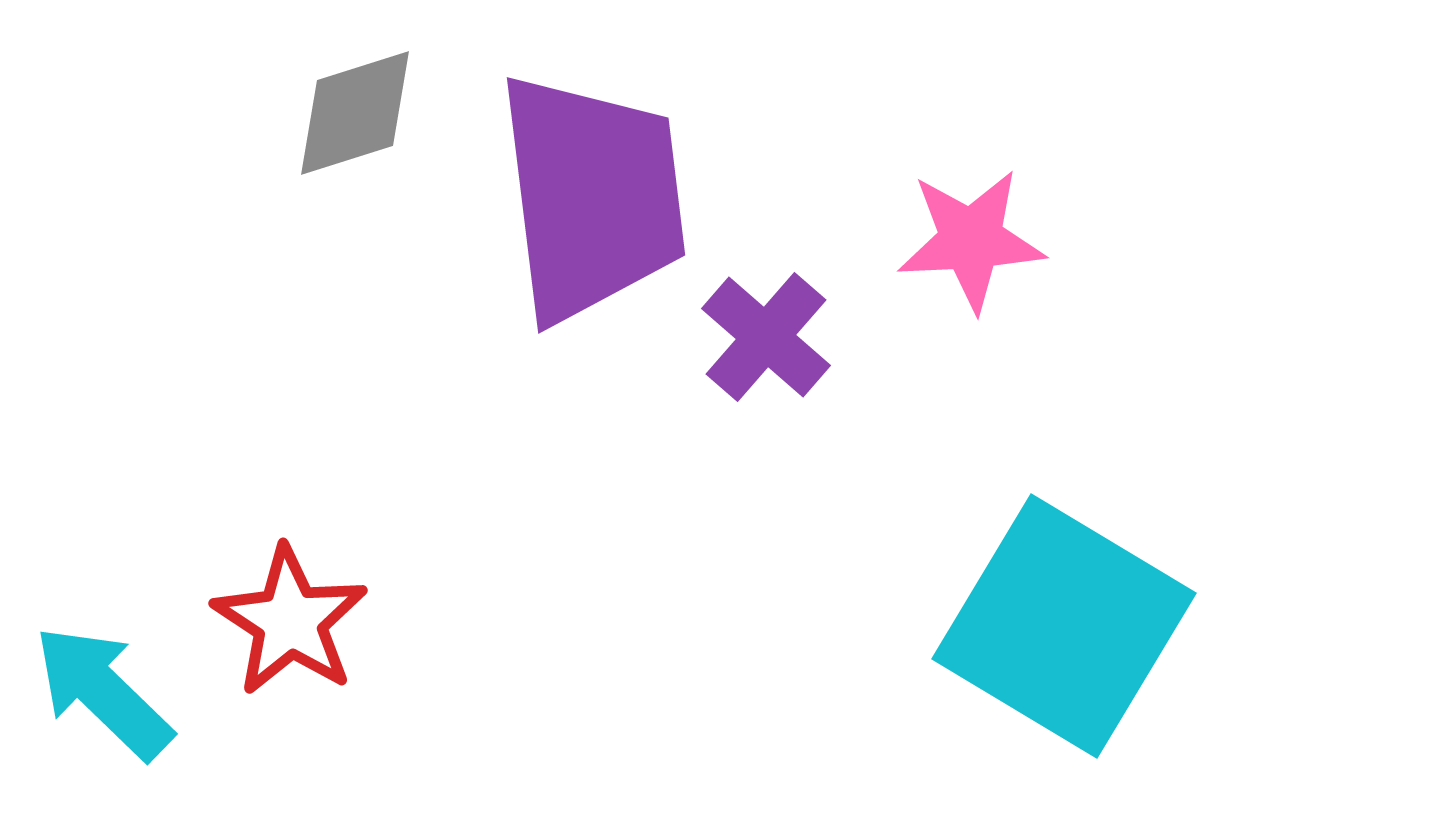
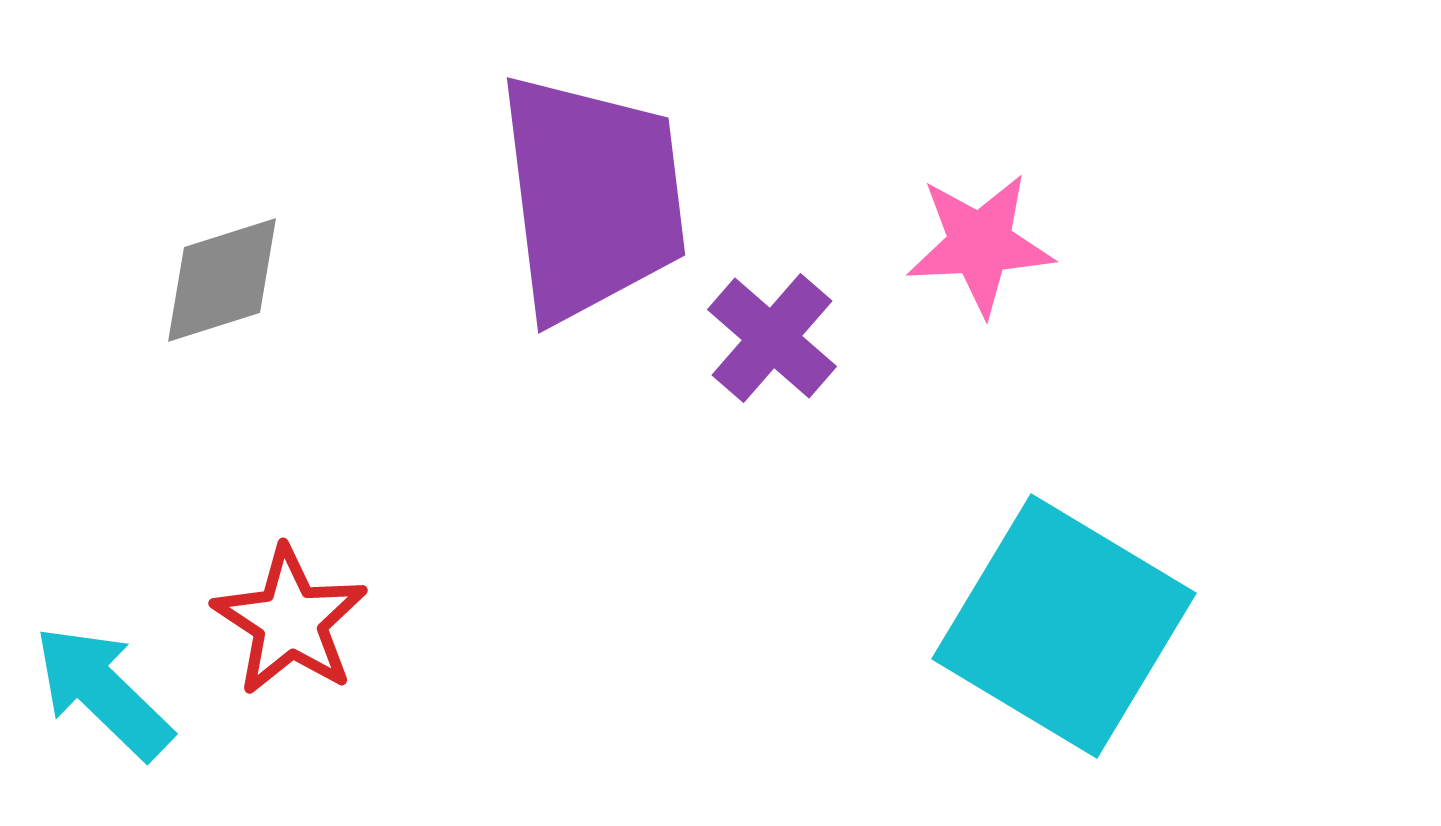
gray diamond: moved 133 px left, 167 px down
pink star: moved 9 px right, 4 px down
purple cross: moved 6 px right, 1 px down
